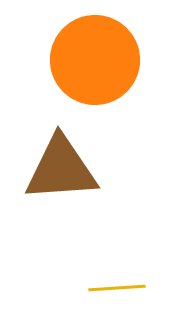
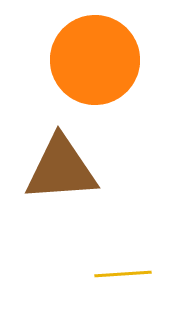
yellow line: moved 6 px right, 14 px up
